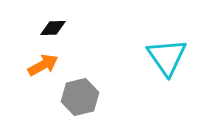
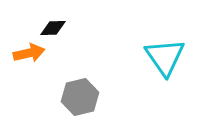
cyan triangle: moved 2 px left
orange arrow: moved 14 px left, 12 px up; rotated 16 degrees clockwise
